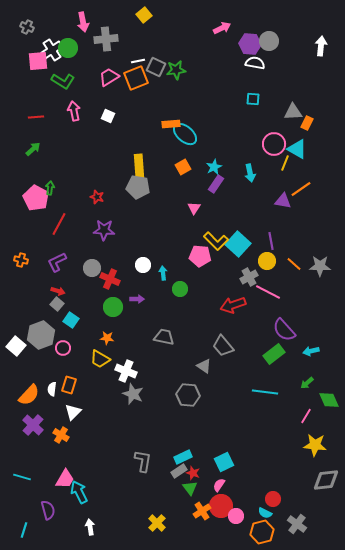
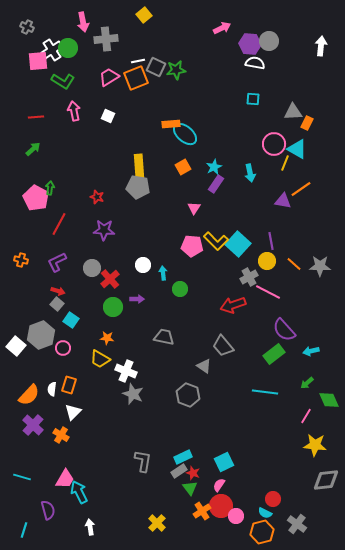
pink pentagon at (200, 256): moved 8 px left, 10 px up
red cross at (110, 279): rotated 24 degrees clockwise
gray hexagon at (188, 395): rotated 15 degrees clockwise
